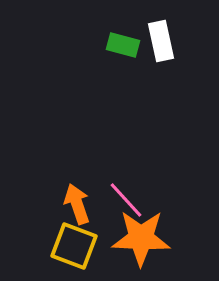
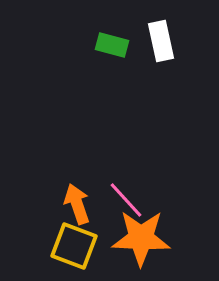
green rectangle: moved 11 px left
